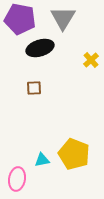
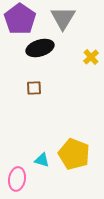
purple pentagon: rotated 24 degrees clockwise
yellow cross: moved 3 px up
cyan triangle: rotated 28 degrees clockwise
